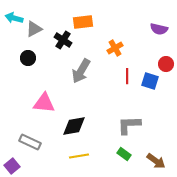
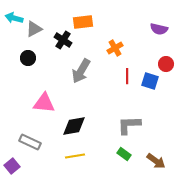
yellow line: moved 4 px left
